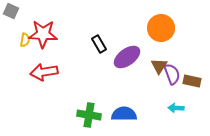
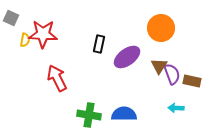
gray square: moved 7 px down
black rectangle: rotated 42 degrees clockwise
red arrow: moved 13 px right, 6 px down; rotated 72 degrees clockwise
